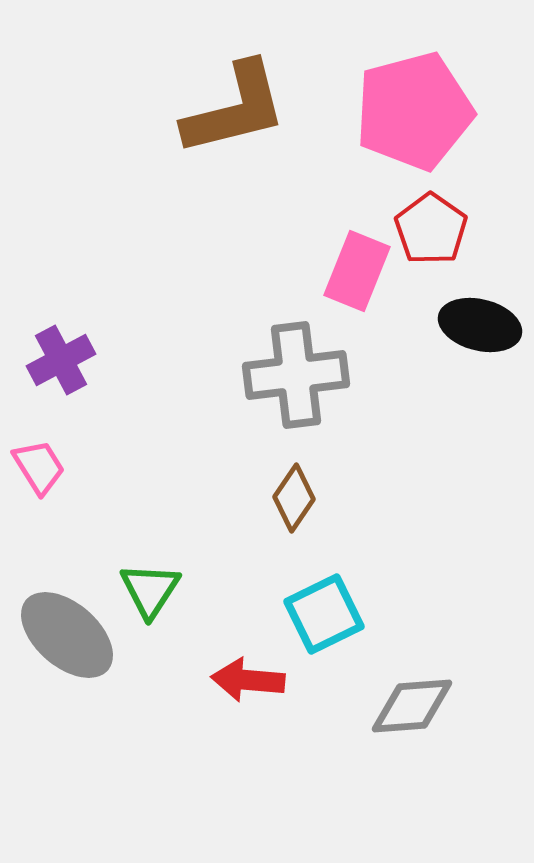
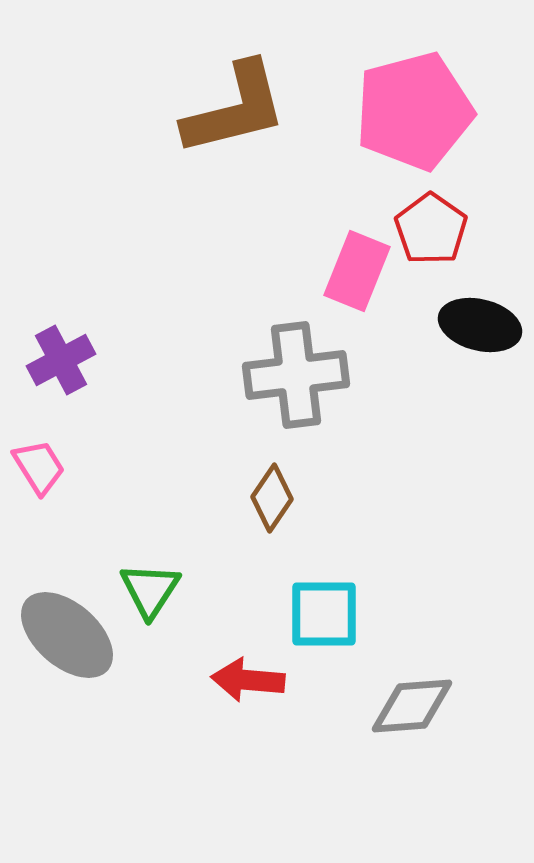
brown diamond: moved 22 px left
cyan square: rotated 26 degrees clockwise
